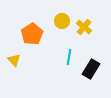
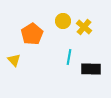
yellow circle: moved 1 px right
black rectangle: rotated 60 degrees clockwise
